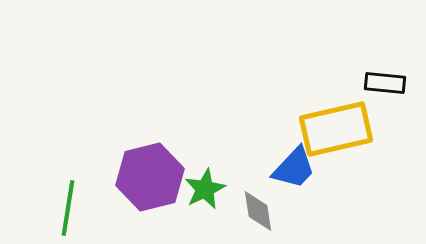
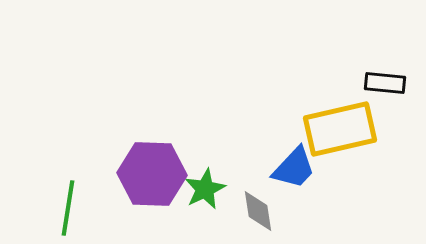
yellow rectangle: moved 4 px right
purple hexagon: moved 2 px right, 3 px up; rotated 16 degrees clockwise
